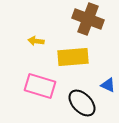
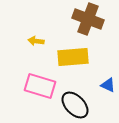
black ellipse: moved 7 px left, 2 px down
